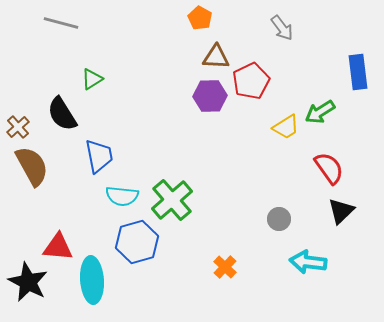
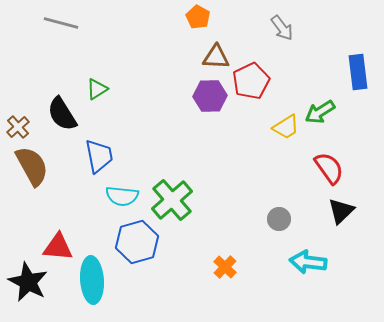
orange pentagon: moved 2 px left, 1 px up
green triangle: moved 5 px right, 10 px down
